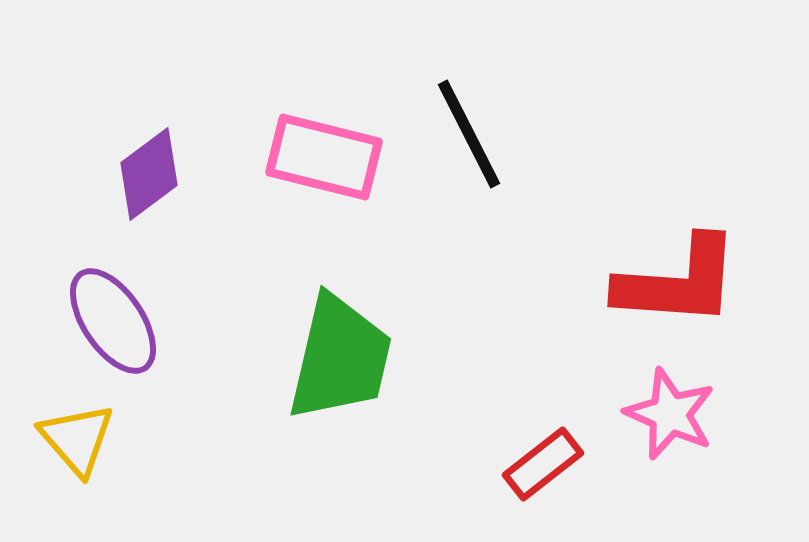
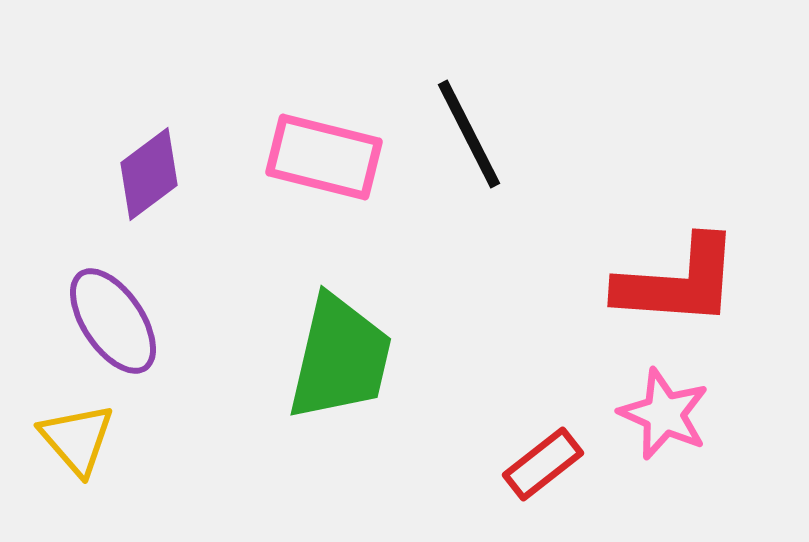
pink star: moved 6 px left
